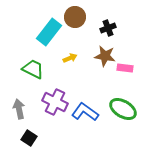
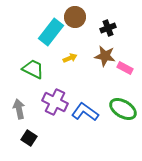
cyan rectangle: moved 2 px right
pink rectangle: rotated 21 degrees clockwise
